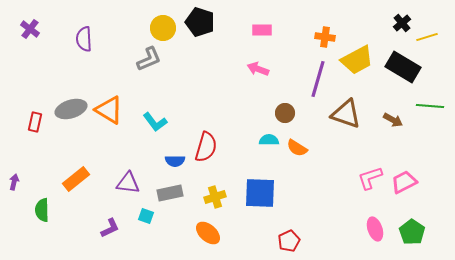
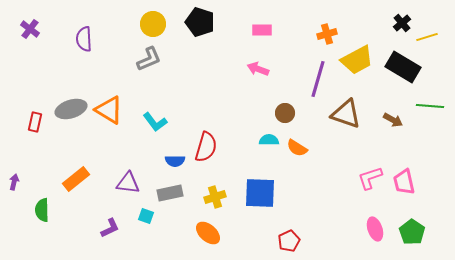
yellow circle: moved 10 px left, 4 px up
orange cross: moved 2 px right, 3 px up; rotated 24 degrees counterclockwise
pink trapezoid: rotated 76 degrees counterclockwise
